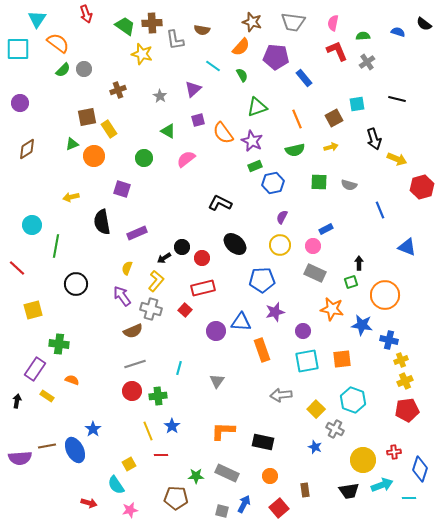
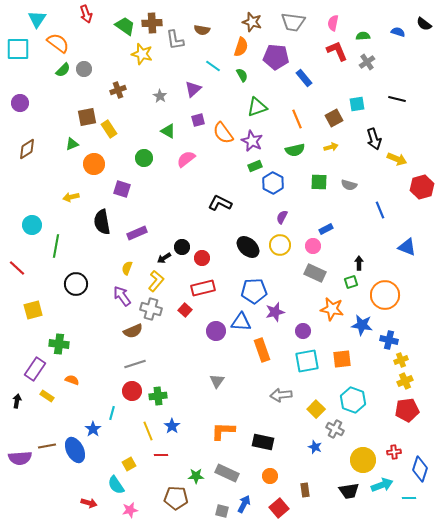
orange semicircle at (241, 47): rotated 24 degrees counterclockwise
orange circle at (94, 156): moved 8 px down
blue hexagon at (273, 183): rotated 20 degrees counterclockwise
black ellipse at (235, 244): moved 13 px right, 3 px down
blue pentagon at (262, 280): moved 8 px left, 11 px down
cyan line at (179, 368): moved 67 px left, 45 px down
